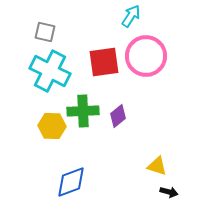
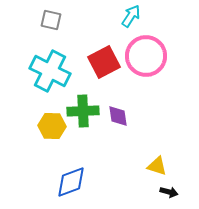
gray square: moved 6 px right, 12 px up
red square: rotated 20 degrees counterclockwise
purple diamond: rotated 60 degrees counterclockwise
